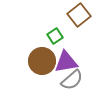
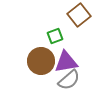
green square: rotated 14 degrees clockwise
brown circle: moved 1 px left
gray semicircle: moved 3 px left
